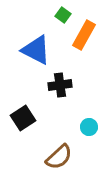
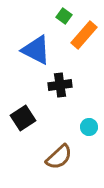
green square: moved 1 px right, 1 px down
orange rectangle: rotated 12 degrees clockwise
